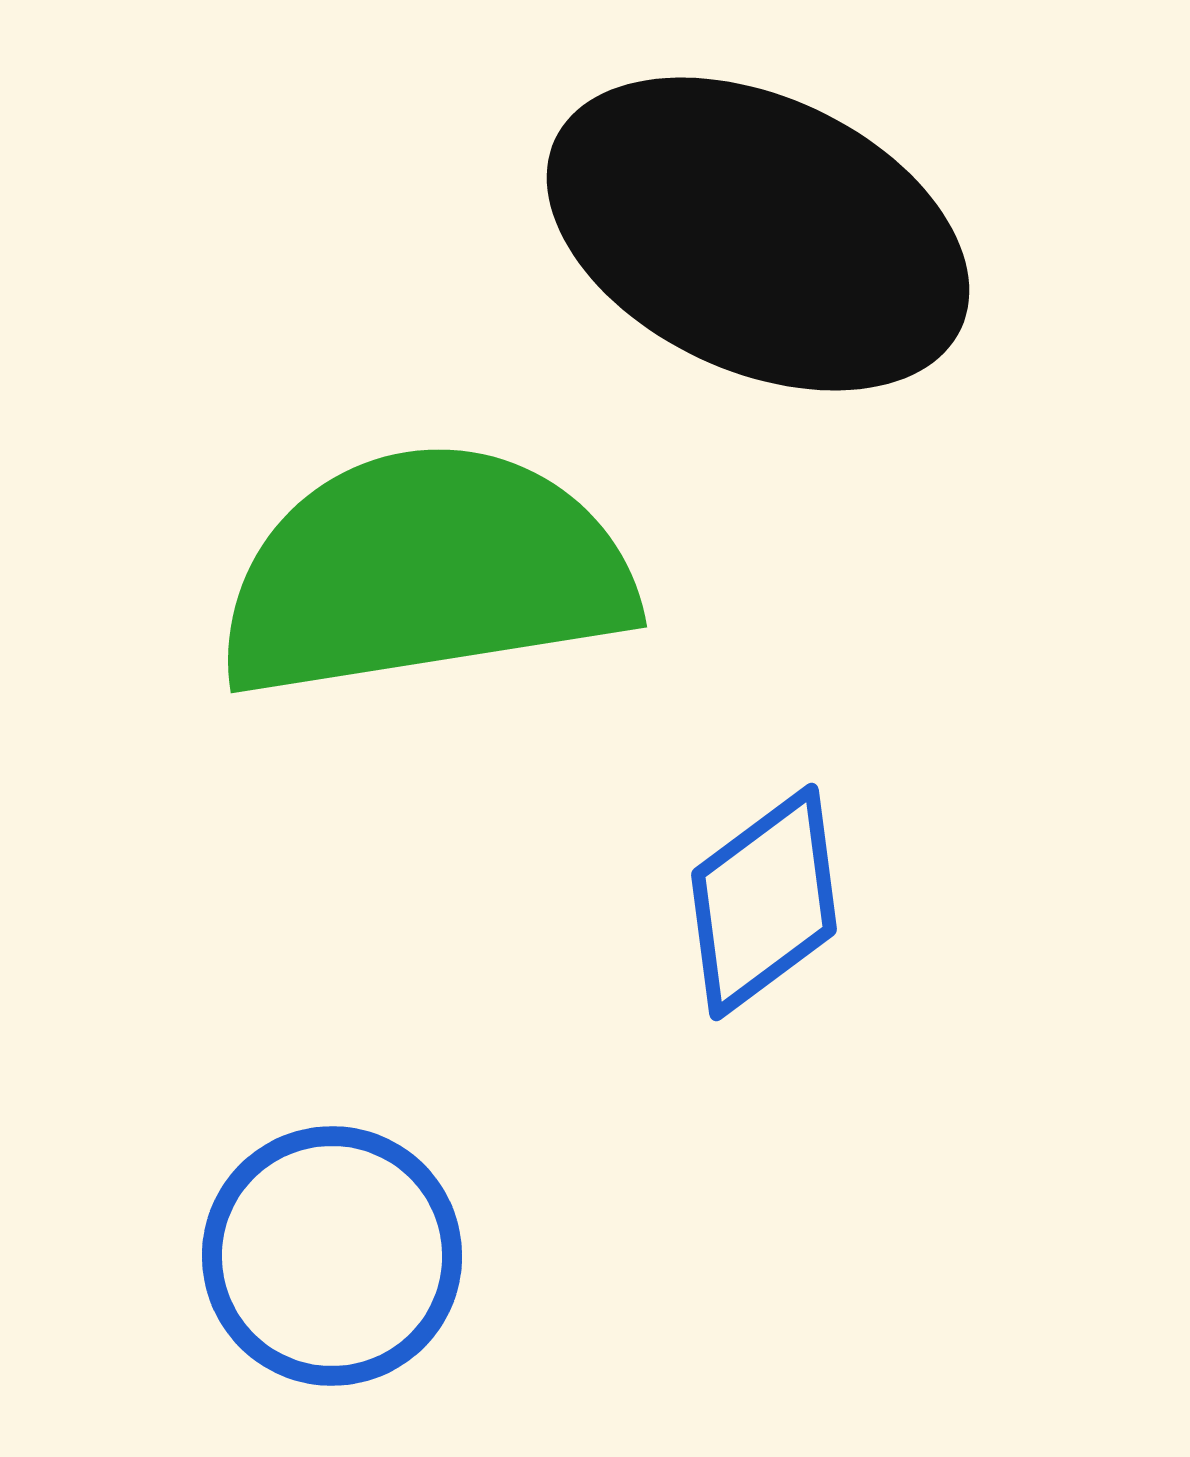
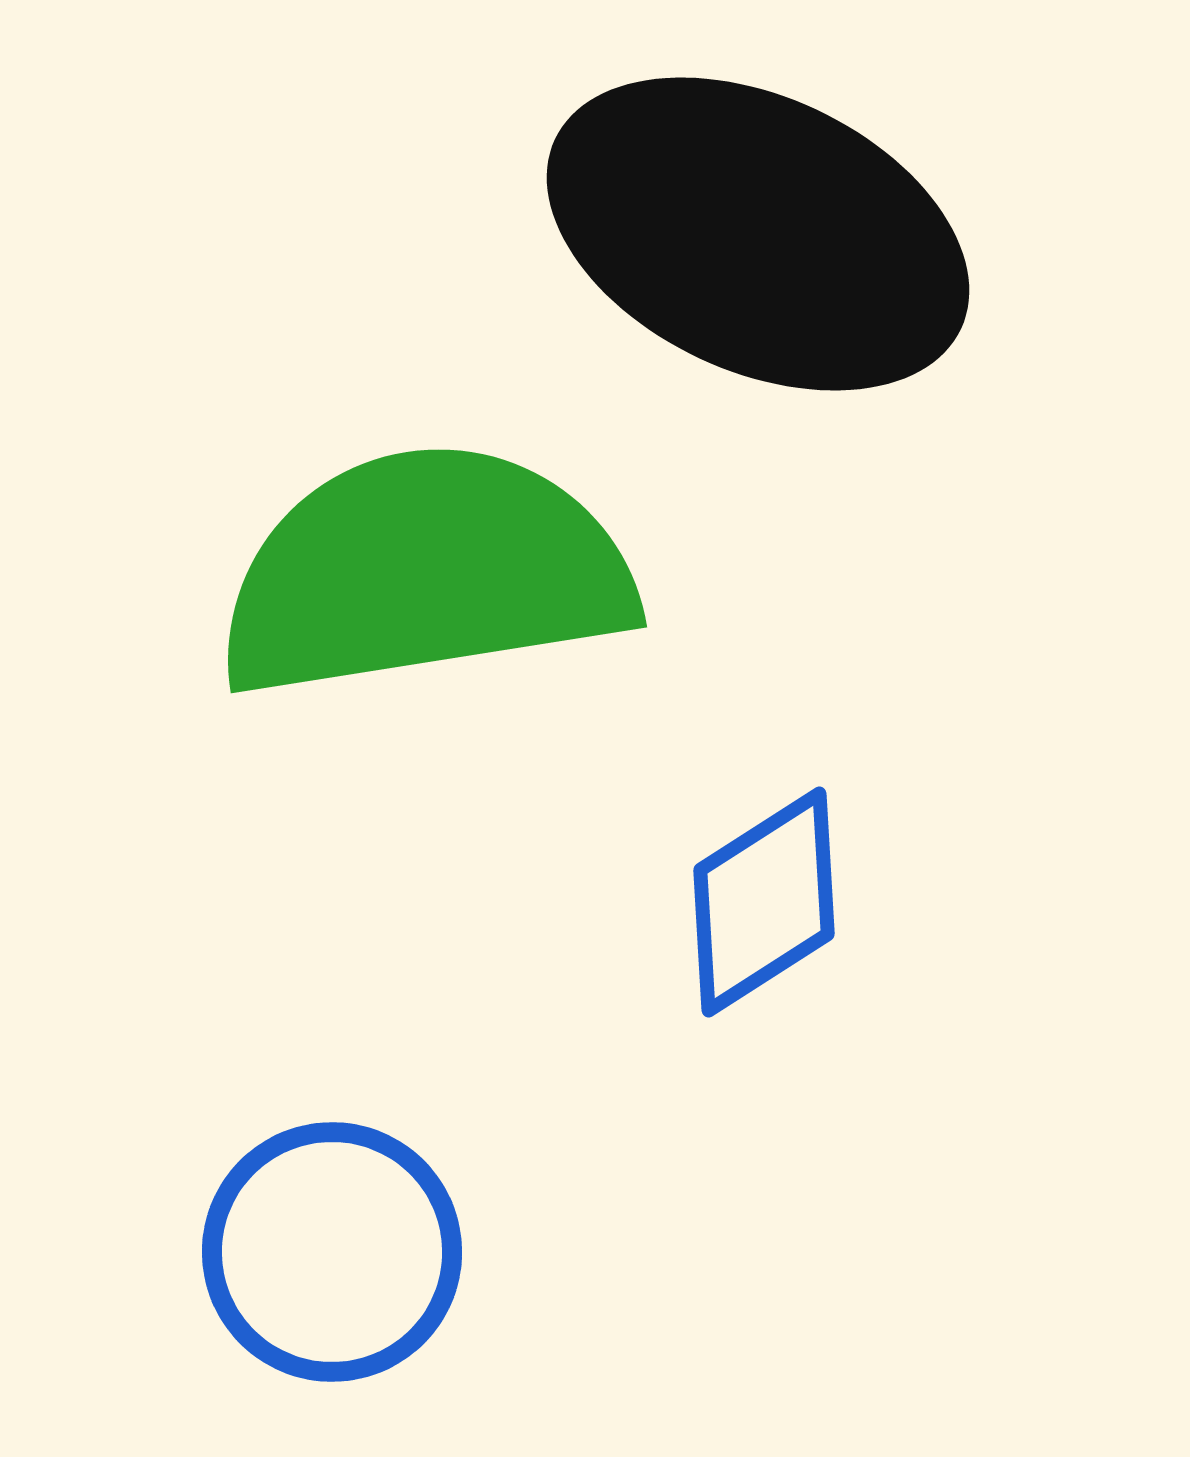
blue diamond: rotated 4 degrees clockwise
blue circle: moved 4 px up
